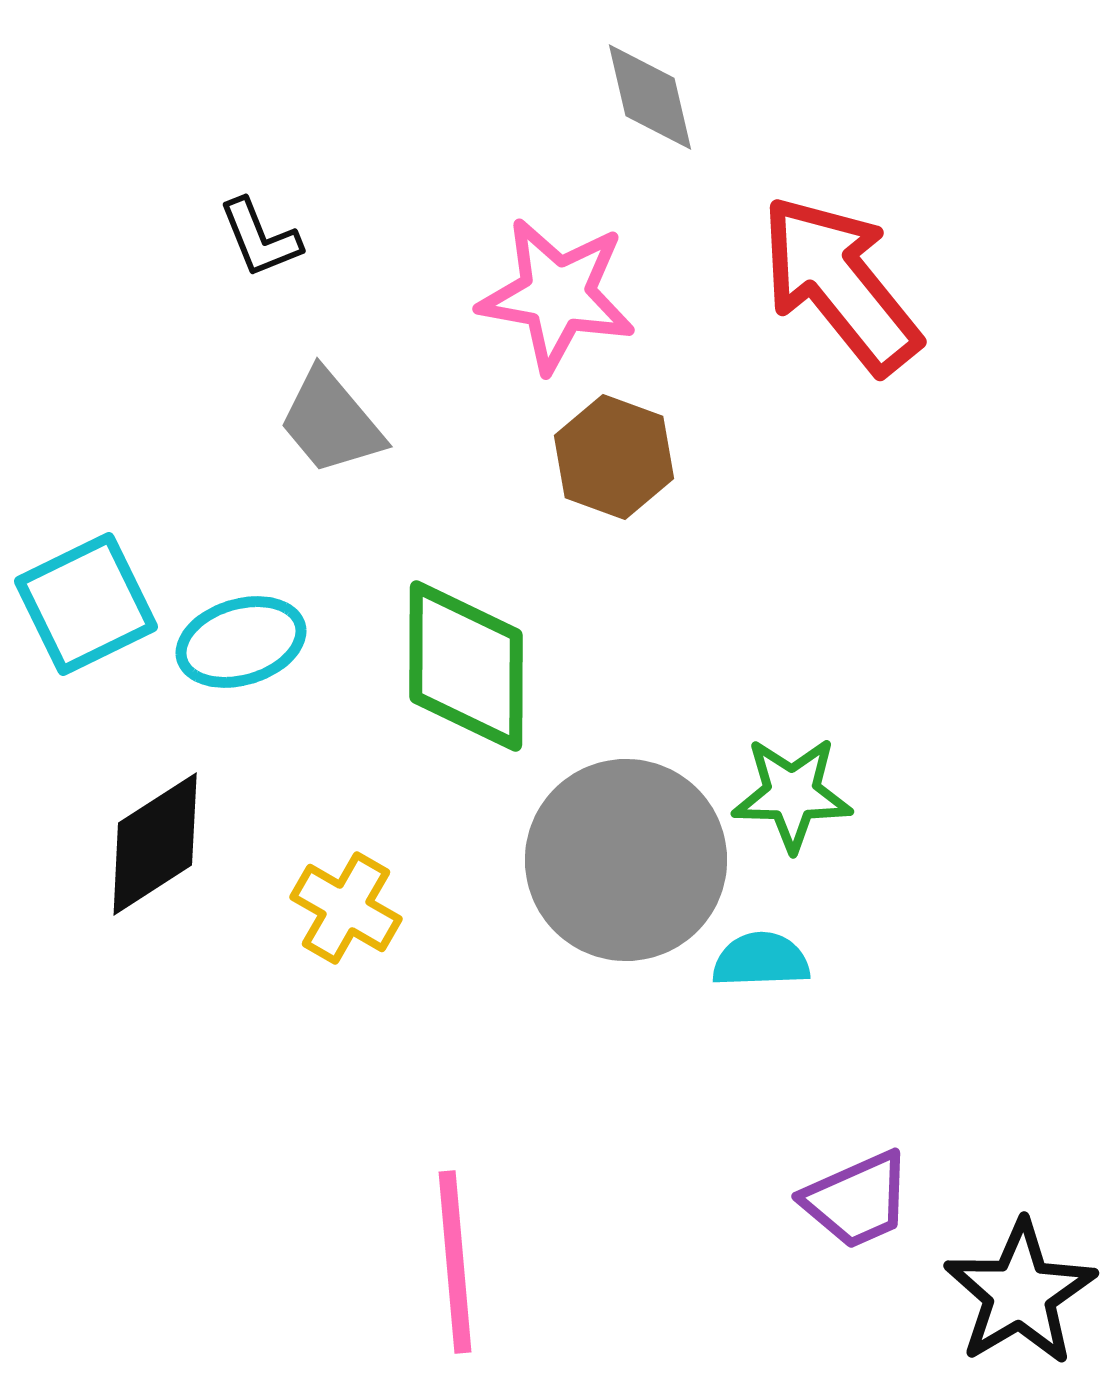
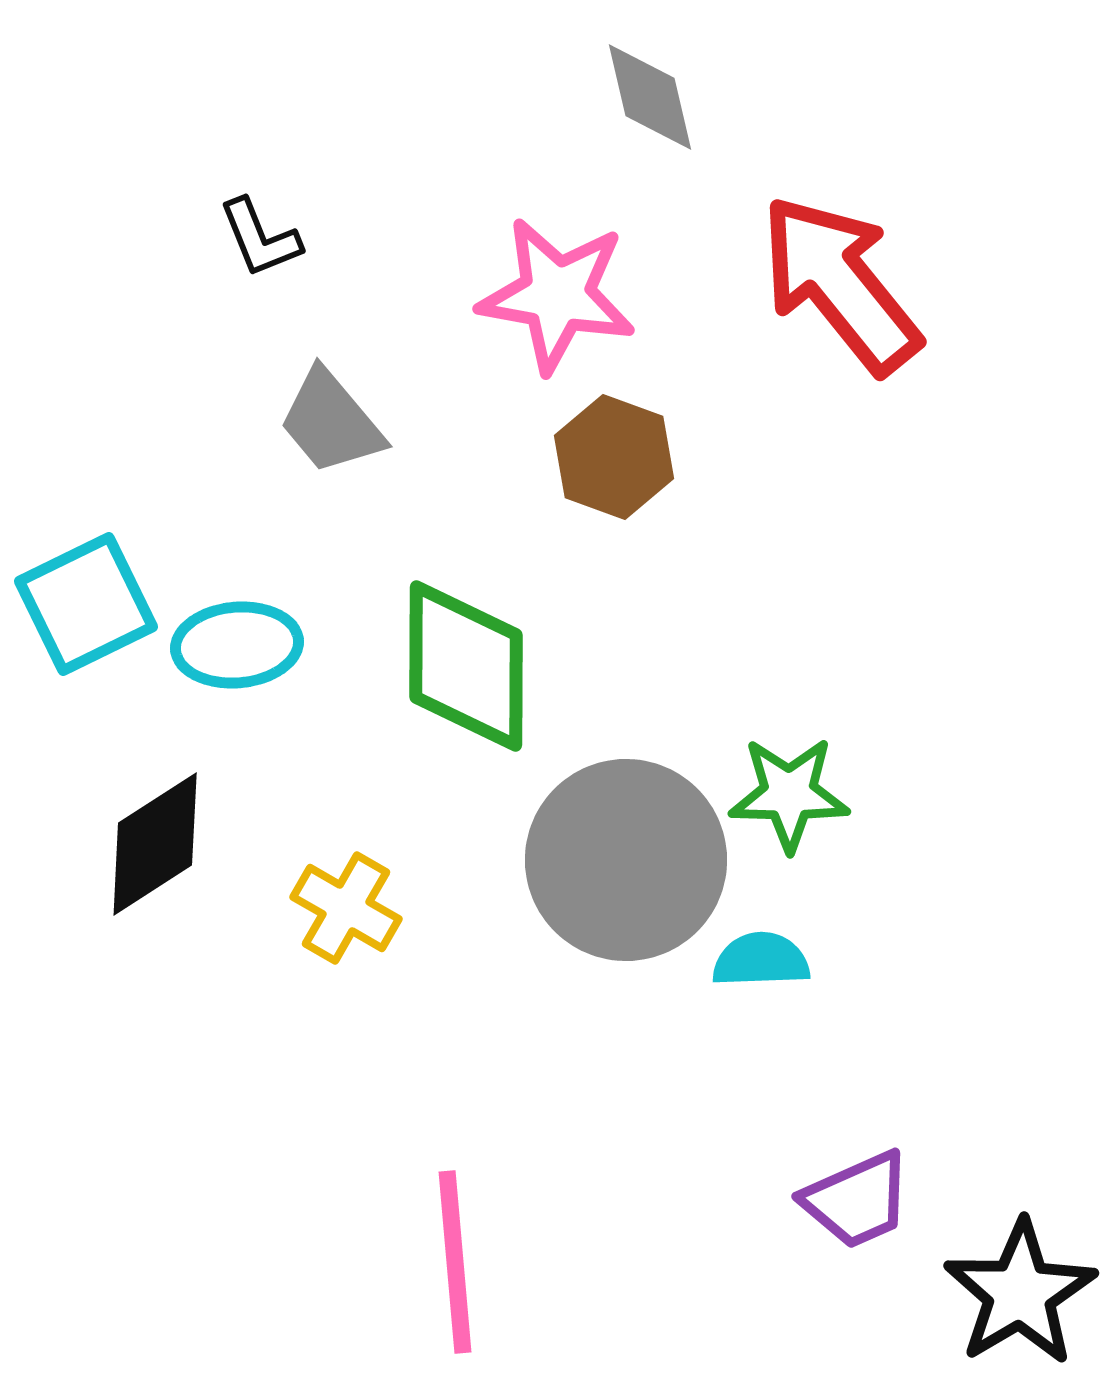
cyan ellipse: moved 4 px left, 3 px down; rotated 12 degrees clockwise
green star: moved 3 px left
